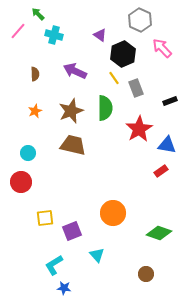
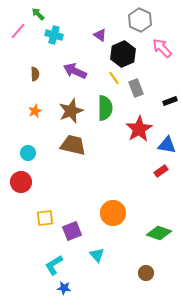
brown circle: moved 1 px up
